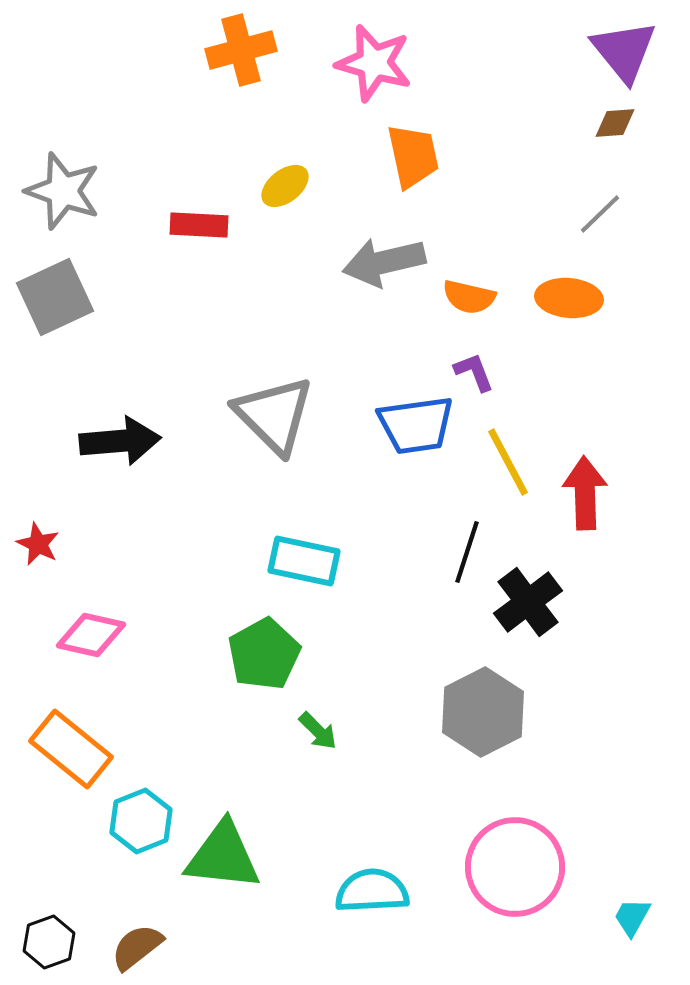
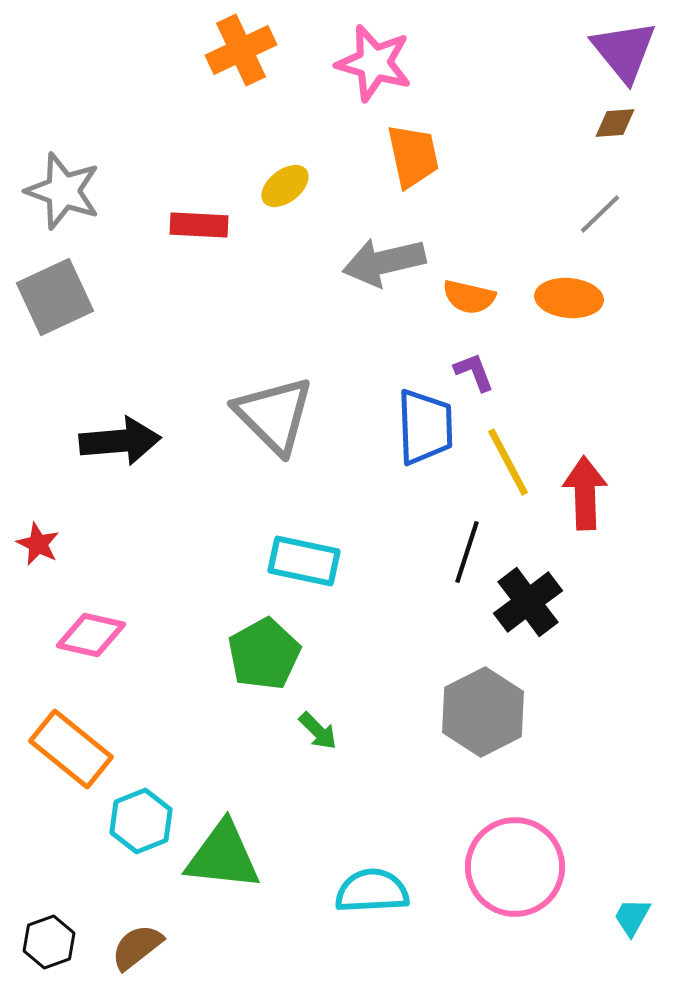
orange cross: rotated 10 degrees counterclockwise
blue trapezoid: moved 9 px right, 2 px down; rotated 84 degrees counterclockwise
